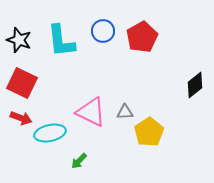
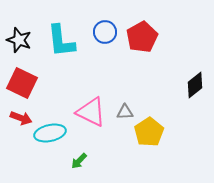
blue circle: moved 2 px right, 1 px down
